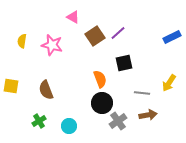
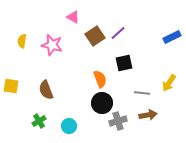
gray cross: rotated 18 degrees clockwise
